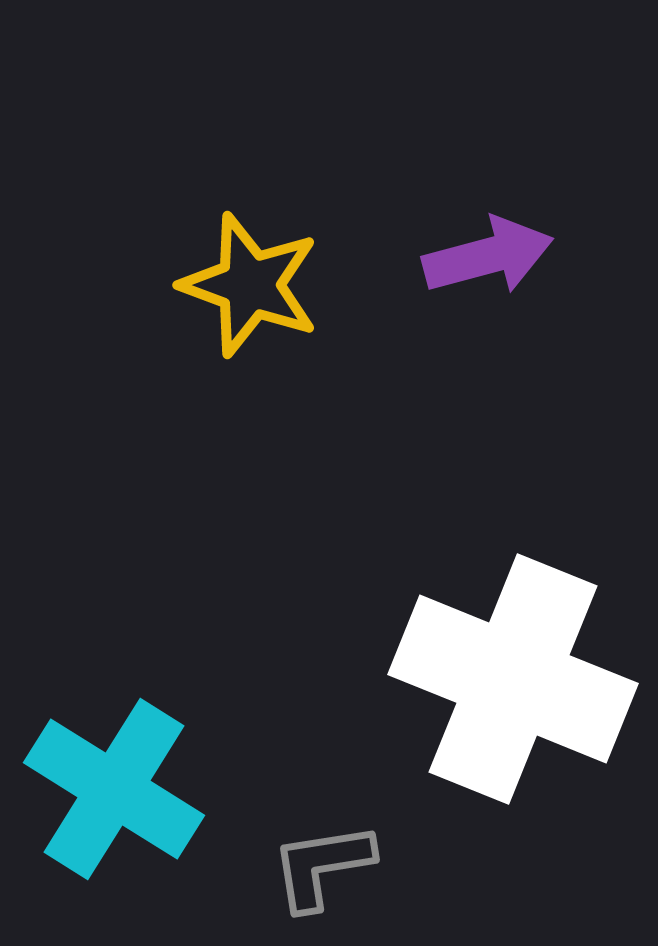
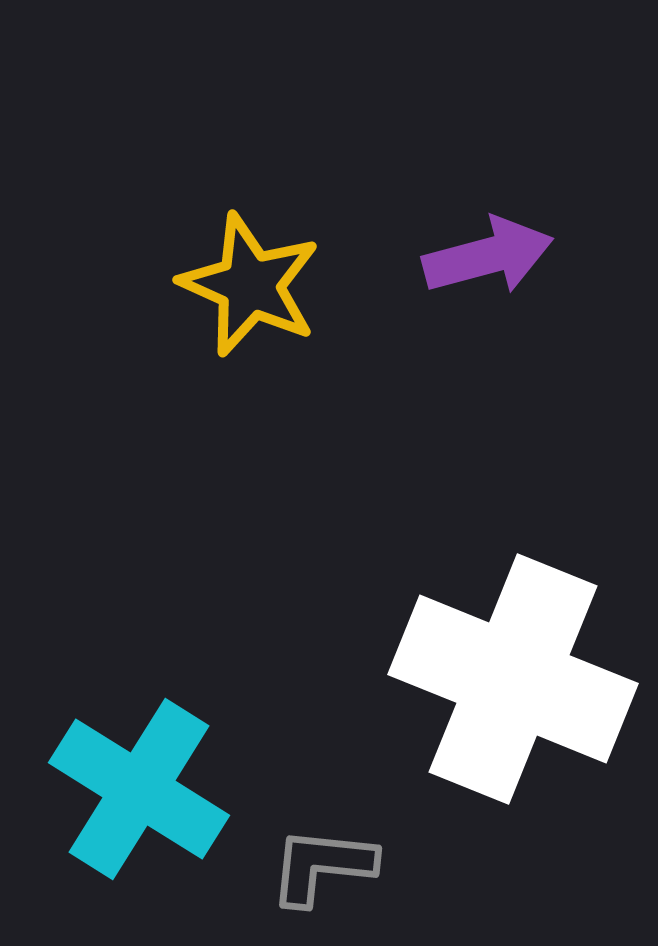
yellow star: rotated 4 degrees clockwise
cyan cross: moved 25 px right
gray L-shape: rotated 15 degrees clockwise
